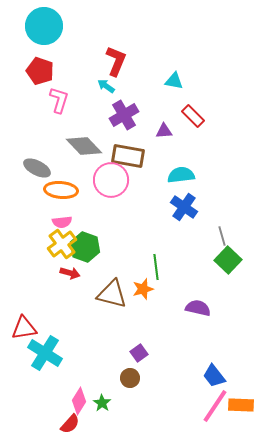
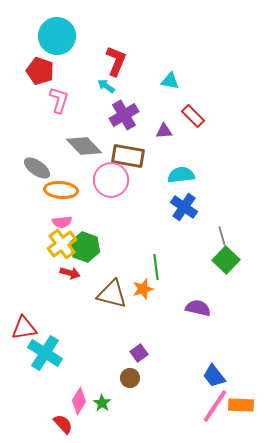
cyan circle: moved 13 px right, 10 px down
cyan triangle: moved 4 px left
gray ellipse: rotated 8 degrees clockwise
green square: moved 2 px left
red semicircle: moved 7 px left; rotated 85 degrees counterclockwise
